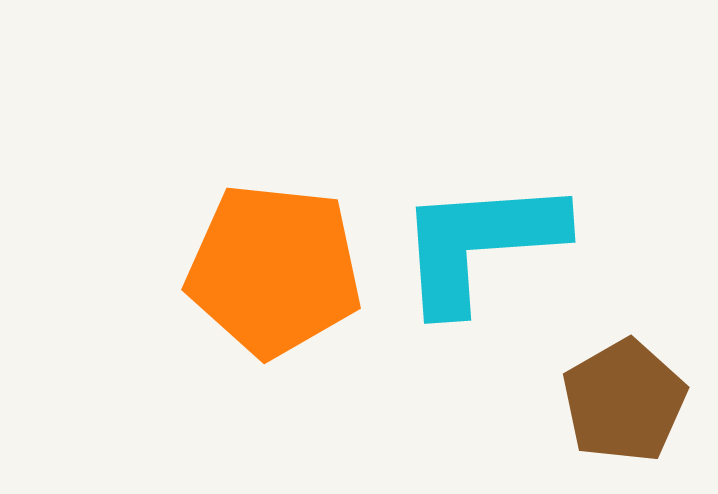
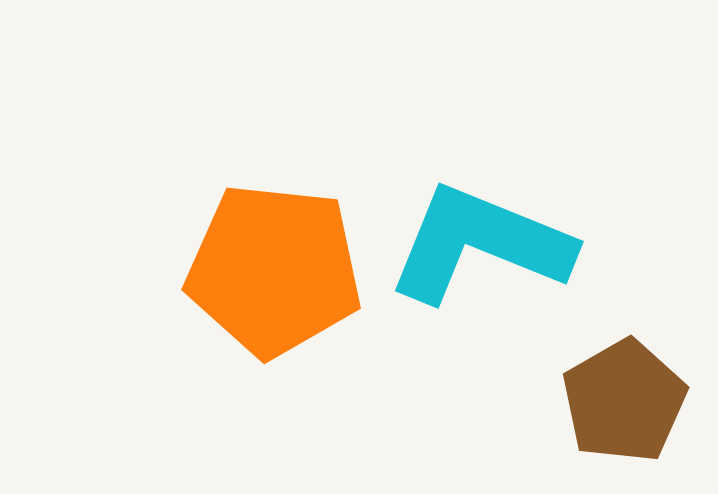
cyan L-shape: rotated 26 degrees clockwise
